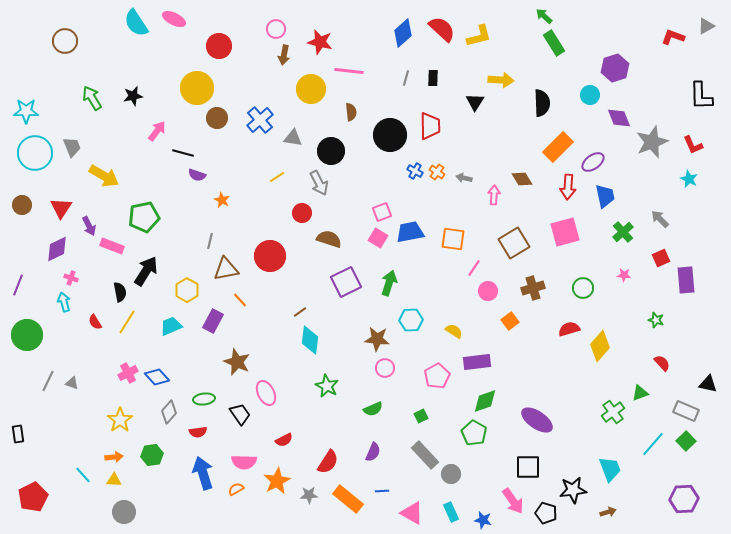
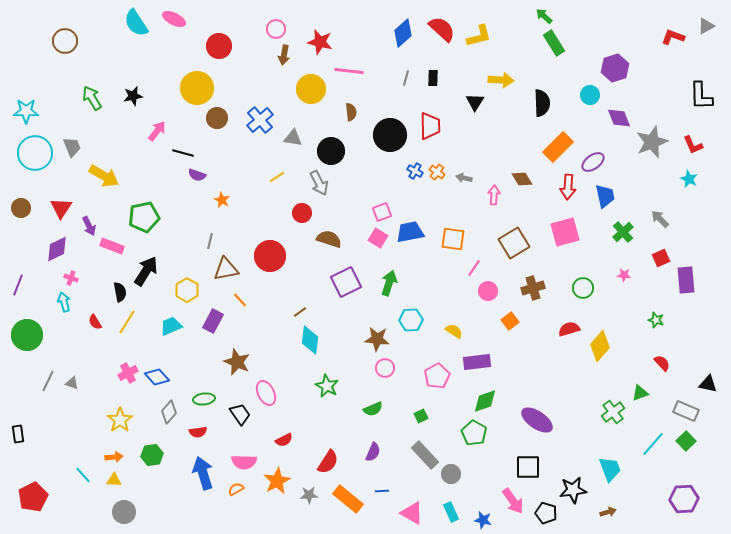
brown circle at (22, 205): moved 1 px left, 3 px down
